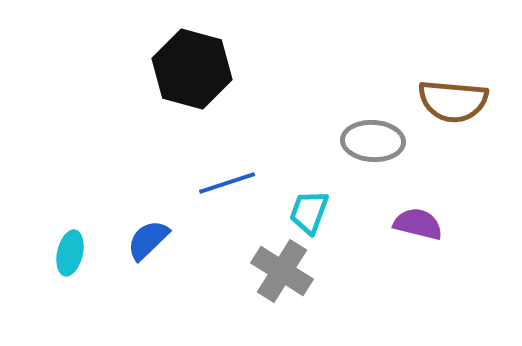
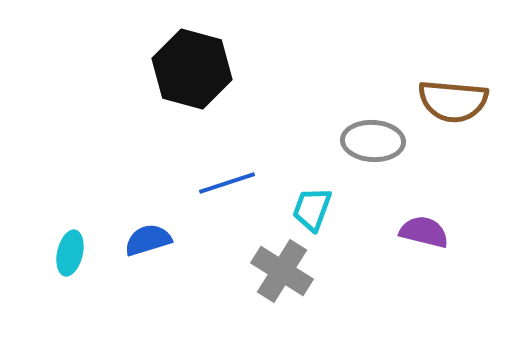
cyan trapezoid: moved 3 px right, 3 px up
purple semicircle: moved 6 px right, 8 px down
blue semicircle: rotated 27 degrees clockwise
